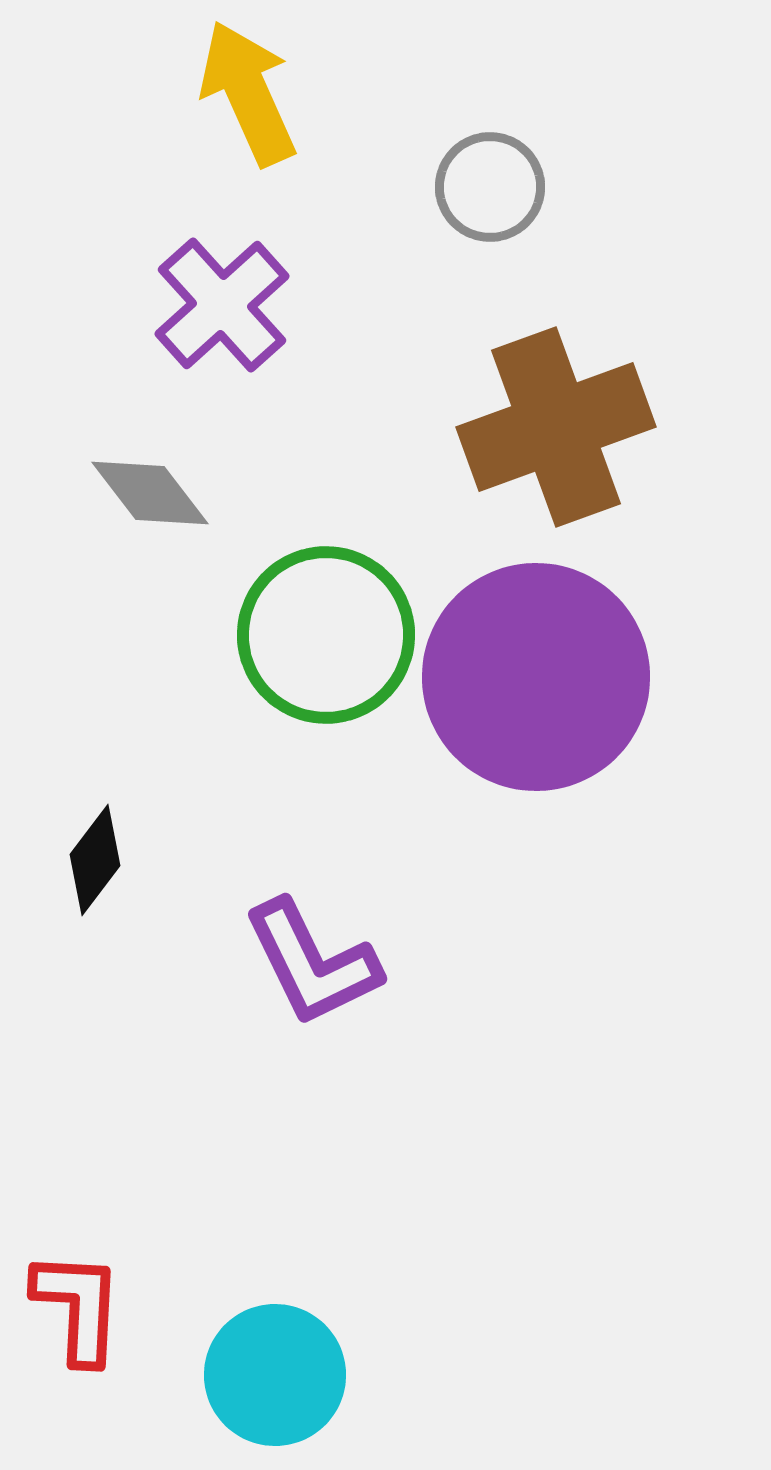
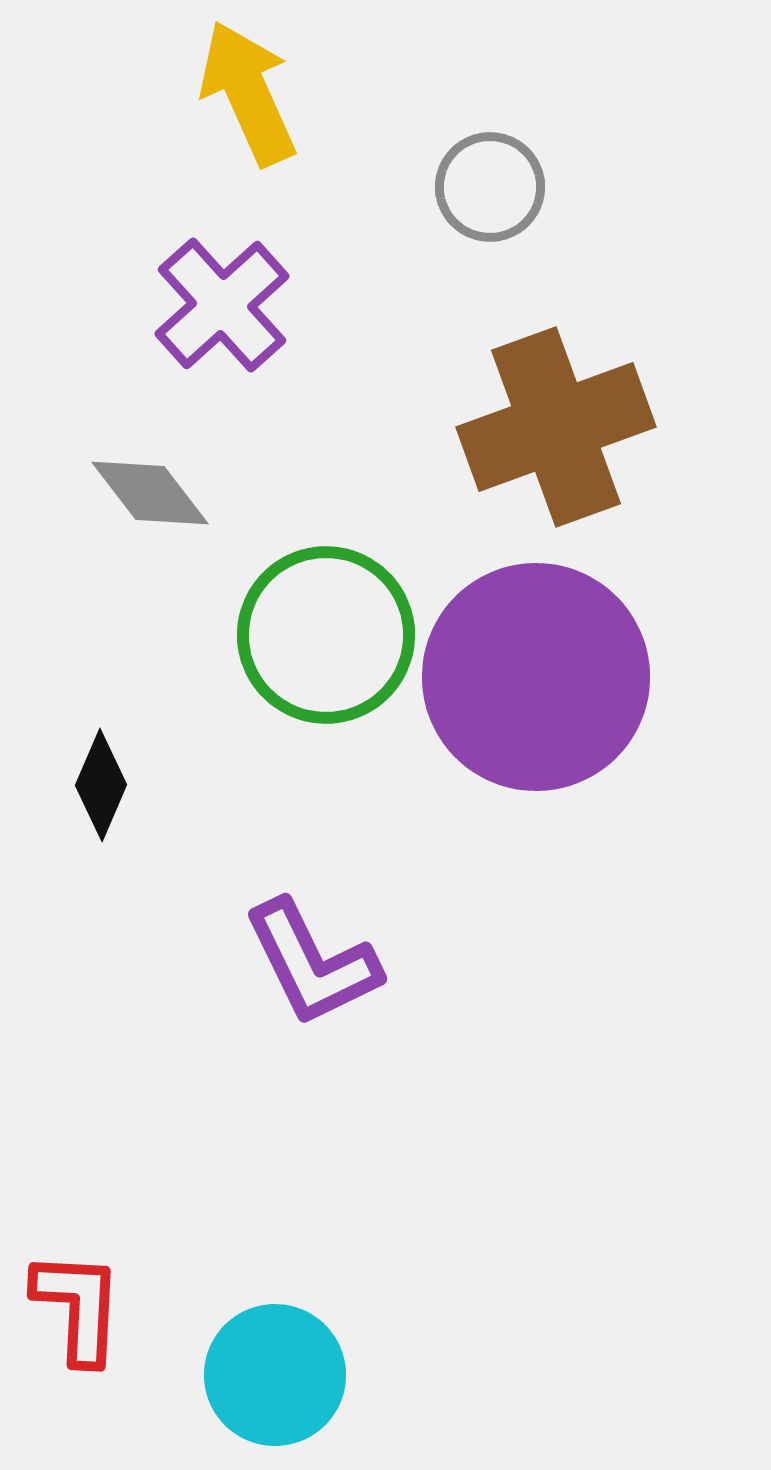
black diamond: moved 6 px right, 75 px up; rotated 14 degrees counterclockwise
